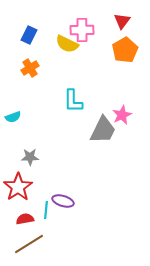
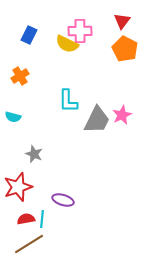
pink cross: moved 2 px left, 1 px down
orange pentagon: moved 1 px up; rotated 15 degrees counterclockwise
orange cross: moved 10 px left, 8 px down
cyan L-shape: moved 5 px left
cyan semicircle: rotated 35 degrees clockwise
gray trapezoid: moved 6 px left, 10 px up
gray star: moved 4 px right, 3 px up; rotated 24 degrees clockwise
red star: rotated 16 degrees clockwise
purple ellipse: moved 1 px up
cyan line: moved 4 px left, 9 px down
red semicircle: moved 1 px right
